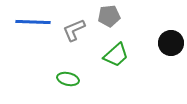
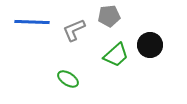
blue line: moved 1 px left
black circle: moved 21 px left, 2 px down
green ellipse: rotated 20 degrees clockwise
